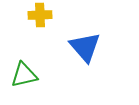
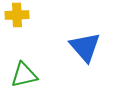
yellow cross: moved 23 px left
